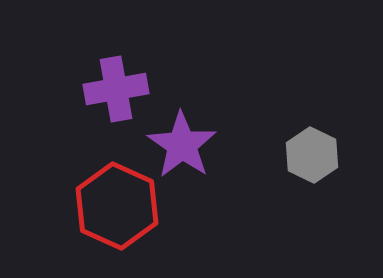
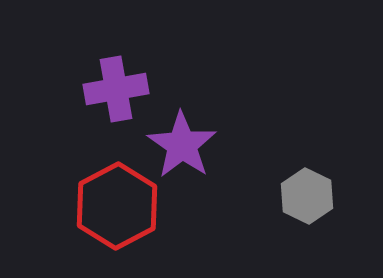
gray hexagon: moved 5 px left, 41 px down
red hexagon: rotated 8 degrees clockwise
